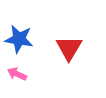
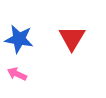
red triangle: moved 3 px right, 10 px up
